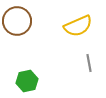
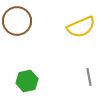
yellow semicircle: moved 3 px right, 1 px down
gray line: moved 14 px down
